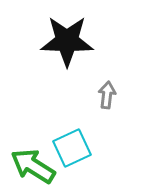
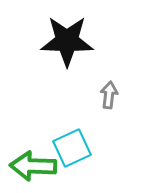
gray arrow: moved 2 px right
green arrow: rotated 30 degrees counterclockwise
